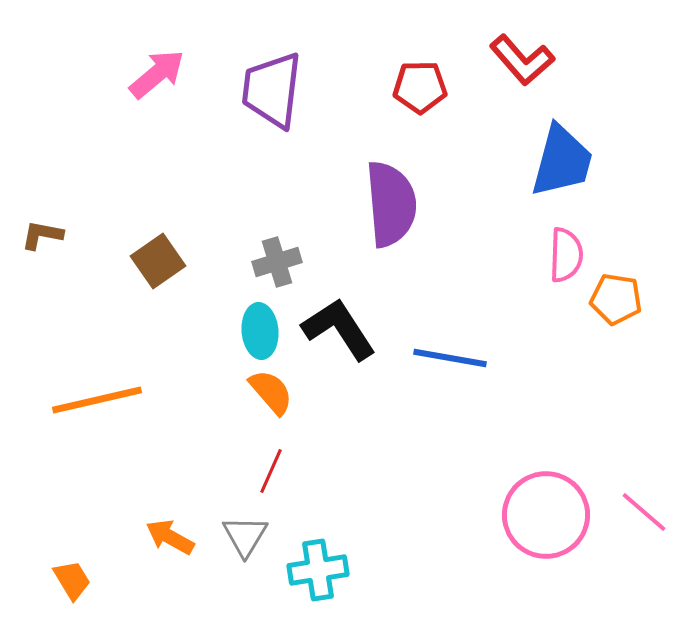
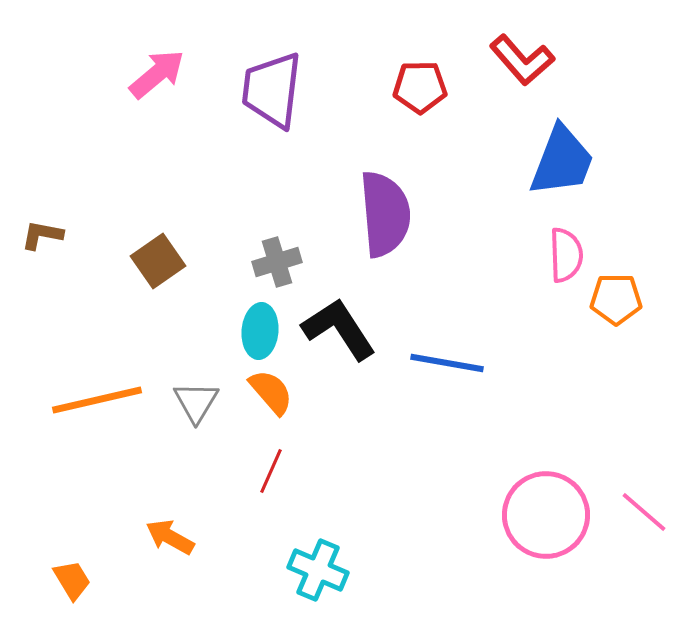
blue trapezoid: rotated 6 degrees clockwise
purple semicircle: moved 6 px left, 10 px down
pink semicircle: rotated 4 degrees counterclockwise
orange pentagon: rotated 9 degrees counterclockwise
cyan ellipse: rotated 10 degrees clockwise
blue line: moved 3 px left, 5 px down
gray triangle: moved 49 px left, 134 px up
cyan cross: rotated 32 degrees clockwise
